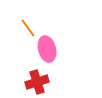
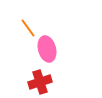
red cross: moved 3 px right
